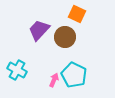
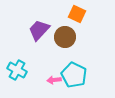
pink arrow: rotated 120 degrees counterclockwise
